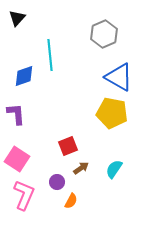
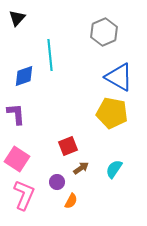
gray hexagon: moved 2 px up
